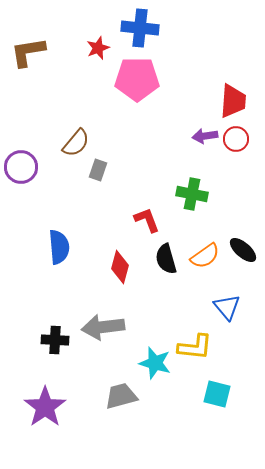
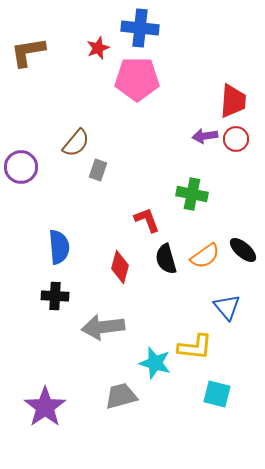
black cross: moved 44 px up
